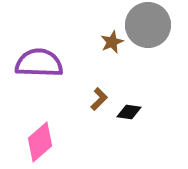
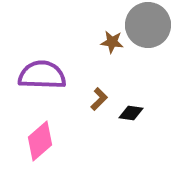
brown star: rotated 30 degrees clockwise
purple semicircle: moved 3 px right, 12 px down
black diamond: moved 2 px right, 1 px down
pink diamond: moved 1 px up
